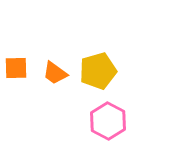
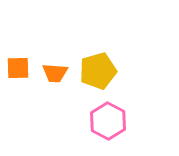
orange square: moved 2 px right
orange trapezoid: rotated 32 degrees counterclockwise
